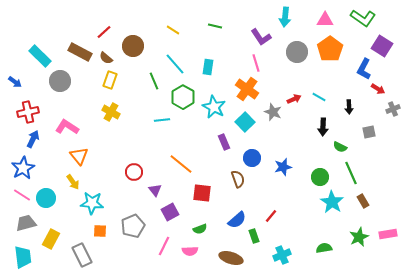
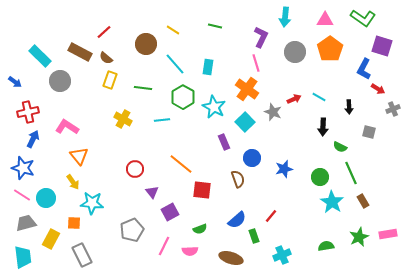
purple L-shape at (261, 37): rotated 120 degrees counterclockwise
brown circle at (133, 46): moved 13 px right, 2 px up
purple square at (382, 46): rotated 15 degrees counterclockwise
gray circle at (297, 52): moved 2 px left
green line at (154, 81): moved 11 px left, 7 px down; rotated 60 degrees counterclockwise
yellow cross at (111, 112): moved 12 px right, 7 px down
gray square at (369, 132): rotated 24 degrees clockwise
blue star at (283, 167): moved 1 px right, 2 px down
blue star at (23, 168): rotated 25 degrees counterclockwise
red circle at (134, 172): moved 1 px right, 3 px up
purple triangle at (155, 190): moved 3 px left, 2 px down
red square at (202, 193): moved 3 px up
gray pentagon at (133, 226): moved 1 px left, 4 px down
orange square at (100, 231): moved 26 px left, 8 px up
green semicircle at (324, 248): moved 2 px right, 2 px up
